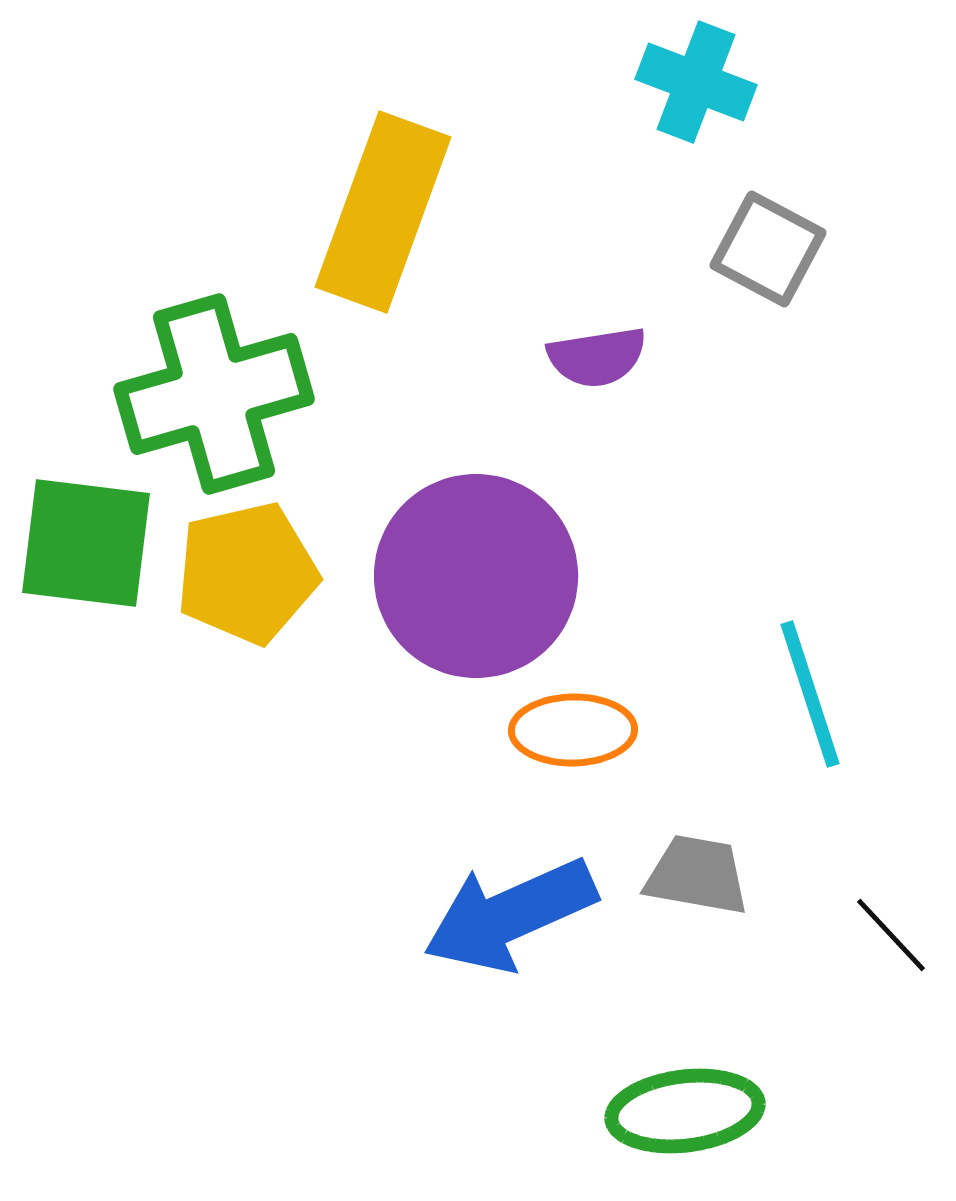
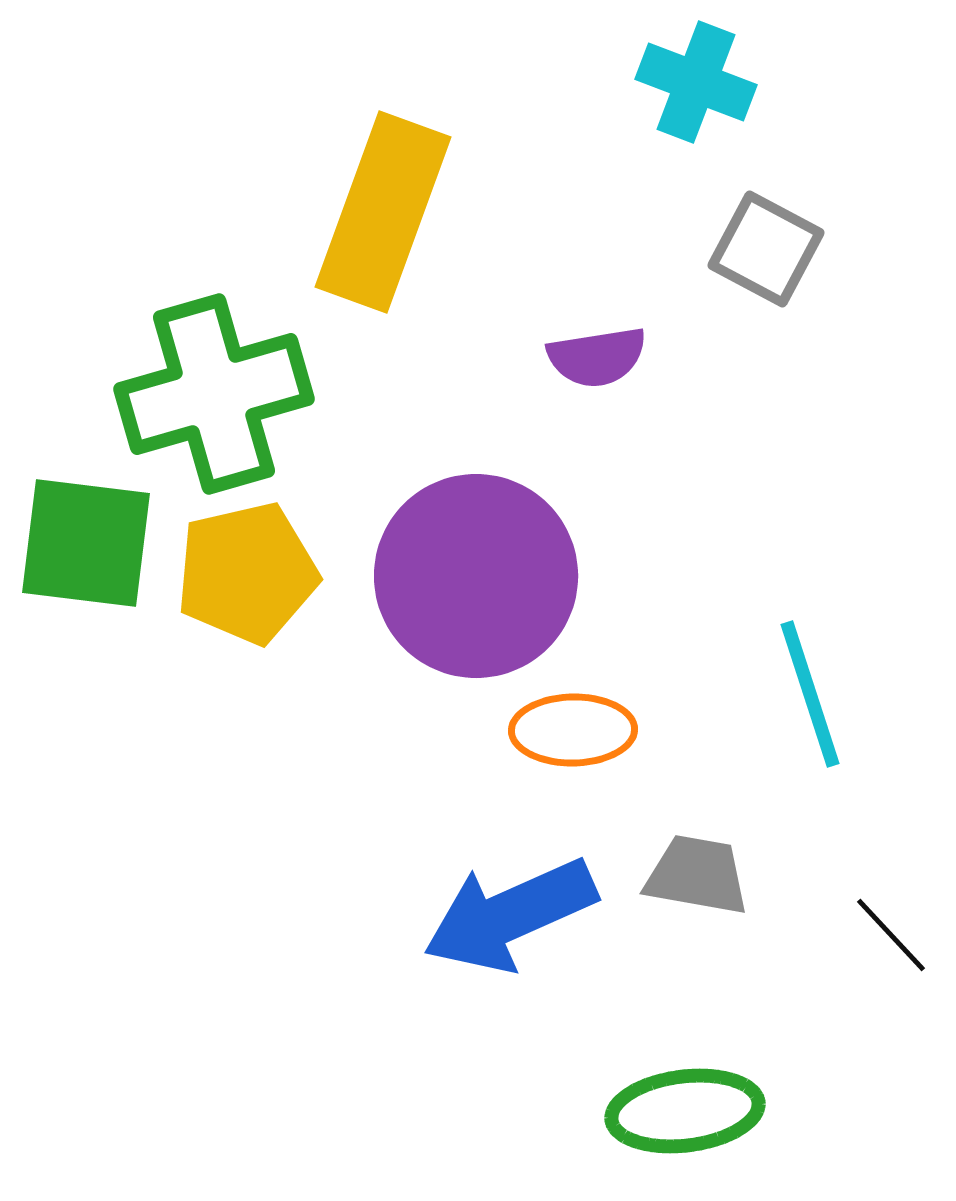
gray square: moved 2 px left
